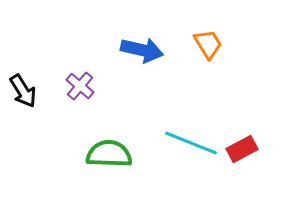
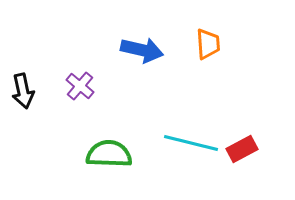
orange trapezoid: rotated 28 degrees clockwise
black arrow: rotated 20 degrees clockwise
cyan line: rotated 8 degrees counterclockwise
